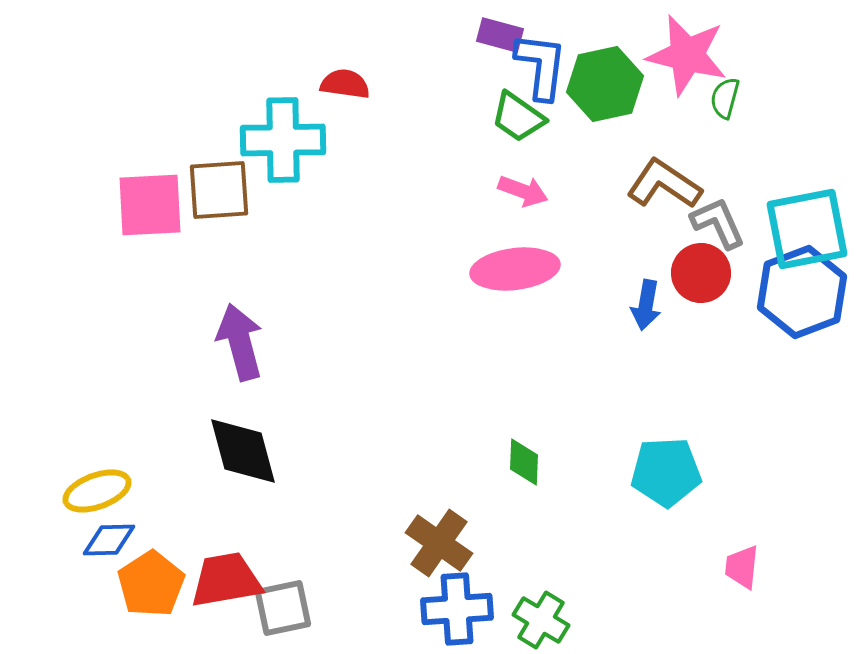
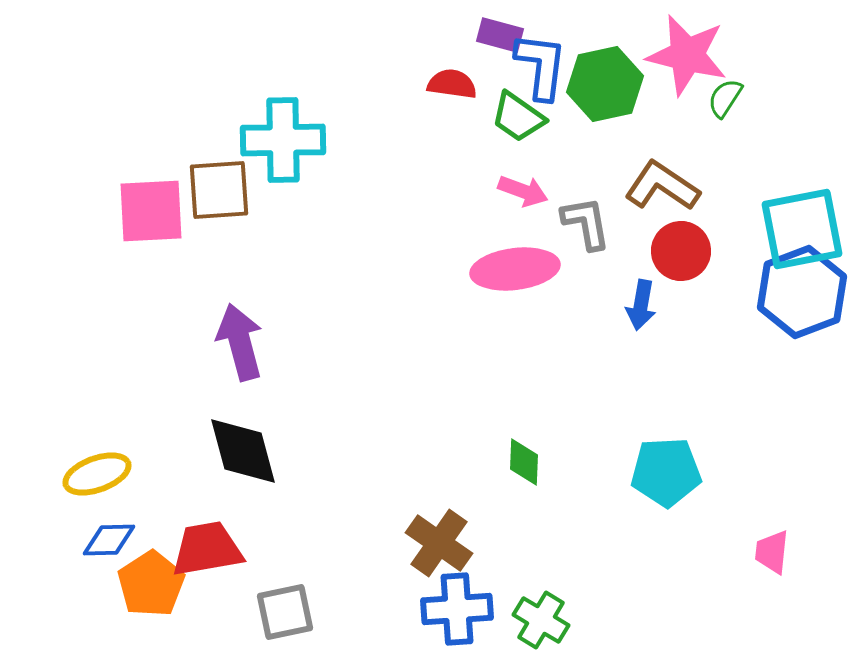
red semicircle: moved 107 px right
green semicircle: rotated 18 degrees clockwise
brown L-shape: moved 2 px left, 2 px down
pink square: moved 1 px right, 6 px down
gray L-shape: moved 132 px left; rotated 14 degrees clockwise
cyan square: moved 5 px left
red circle: moved 20 px left, 22 px up
blue arrow: moved 5 px left
yellow ellipse: moved 17 px up
pink trapezoid: moved 30 px right, 15 px up
red trapezoid: moved 19 px left, 31 px up
gray square: moved 2 px right, 4 px down
